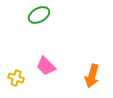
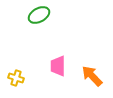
pink trapezoid: moved 12 px right; rotated 45 degrees clockwise
orange arrow: rotated 120 degrees clockwise
